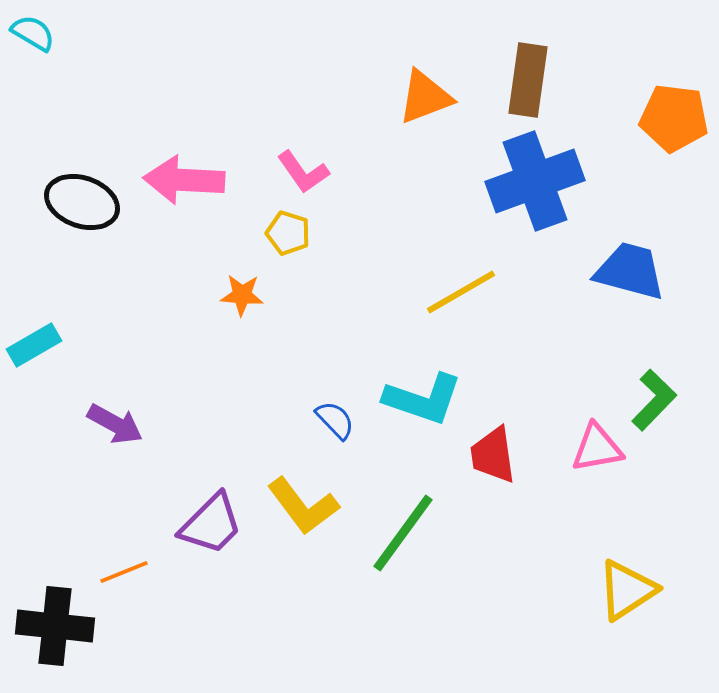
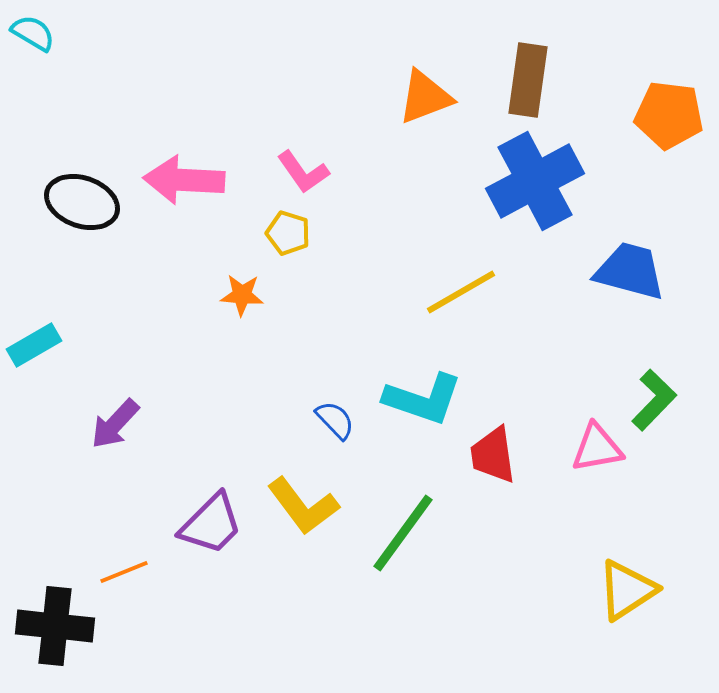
orange pentagon: moved 5 px left, 3 px up
blue cross: rotated 8 degrees counterclockwise
purple arrow: rotated 104 degrees clockwise
